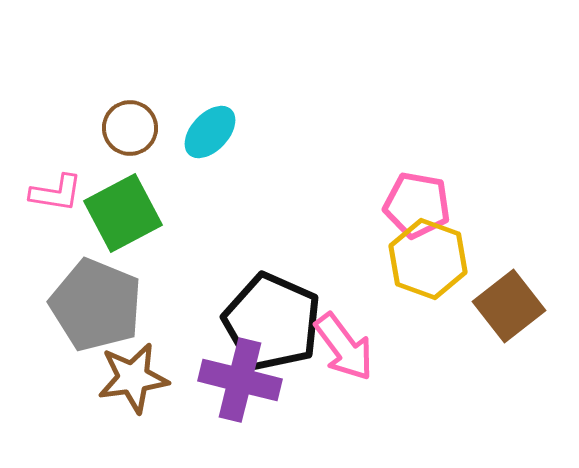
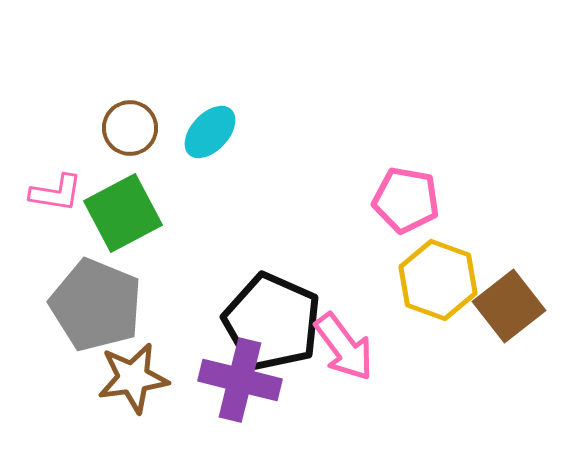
pink pentagon: moved 11 px left, 5 px up
yellow hexagon: moved 10 px right, 21 px down
